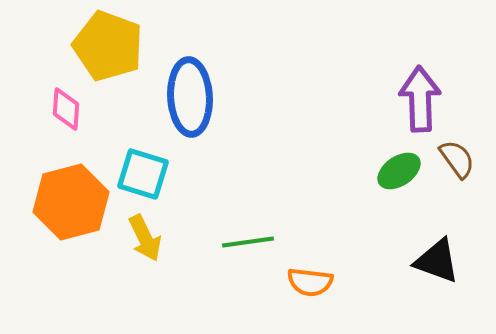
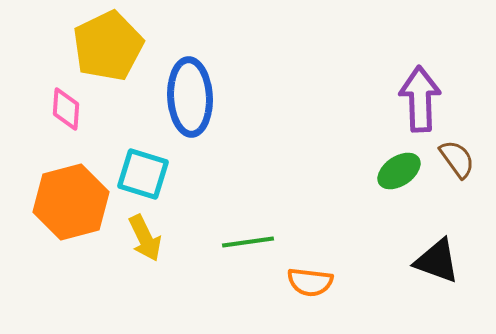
yellow pentagon: rotated 26 degrees clockwise
